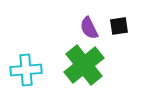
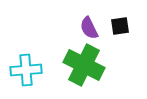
black square: moved 1 px right
green cross: rotated 24 degrees counterclockwise
